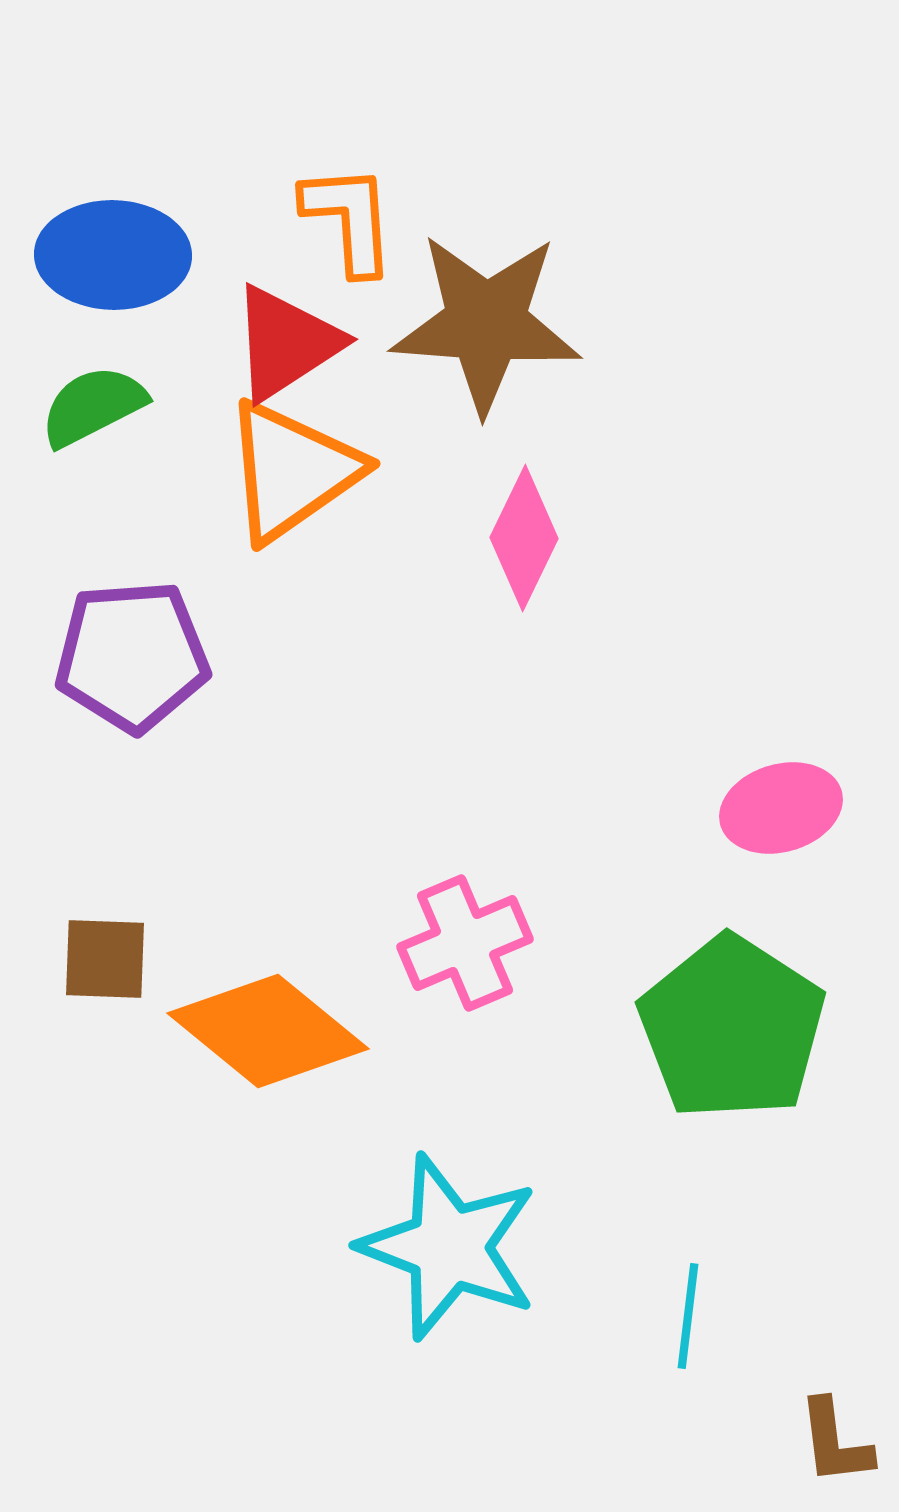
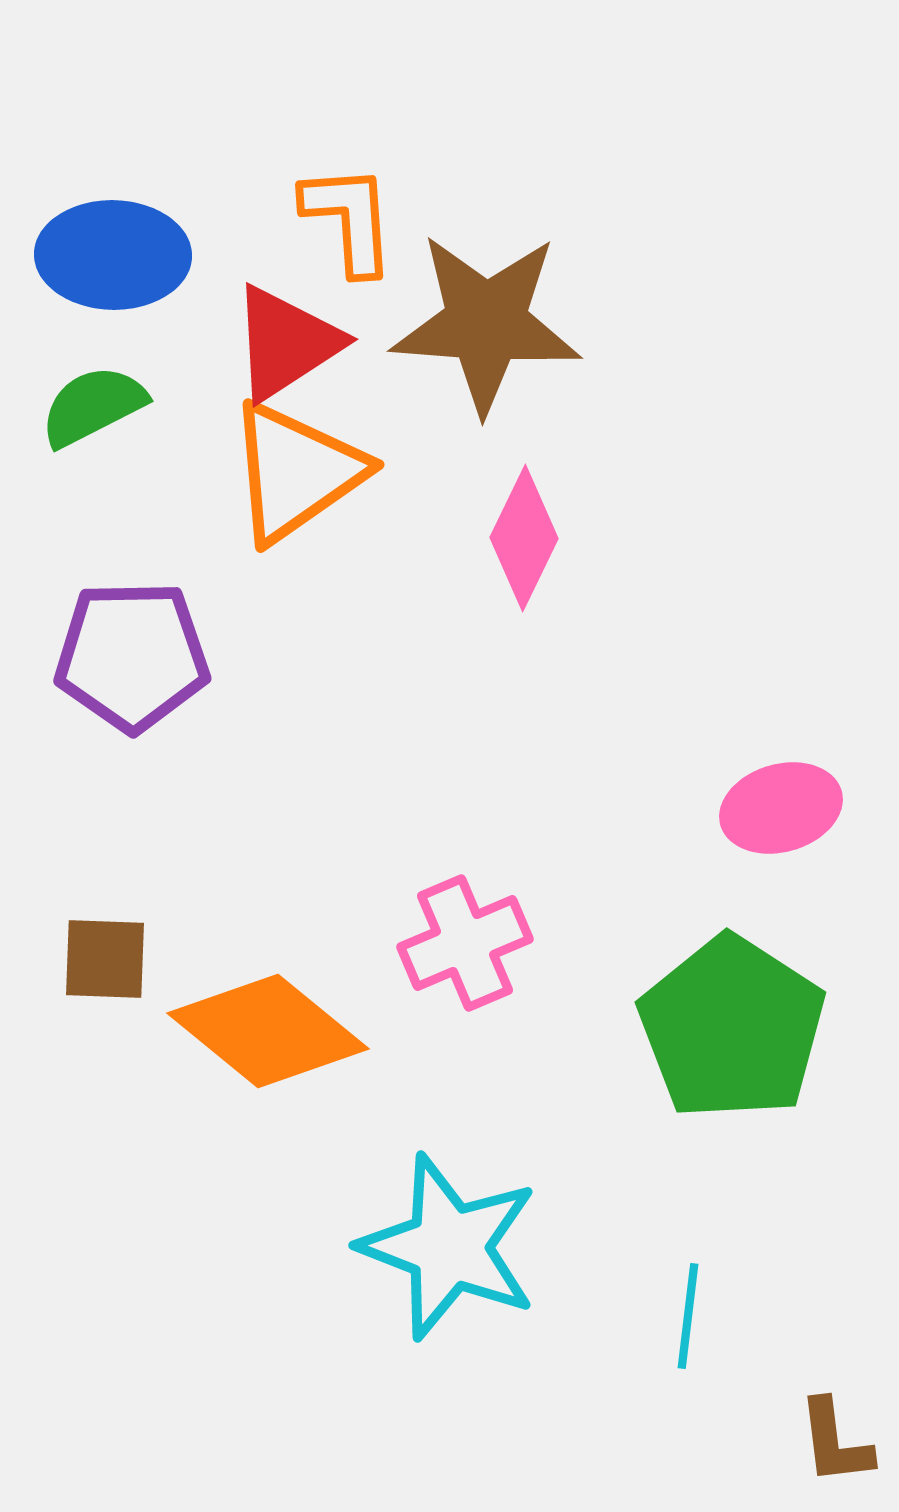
orange triangle: moved 4 px right, 1 px down
purple pentagon: rotated 3 degrees clockwise
